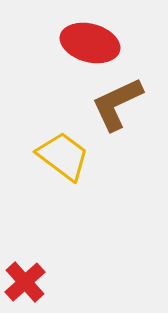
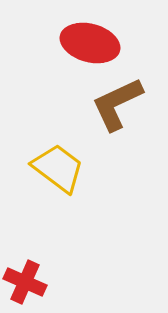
yellow trapezoid: moved 5 px left, 12 px down
red cross: rotated 24 degrees counterclockwise
